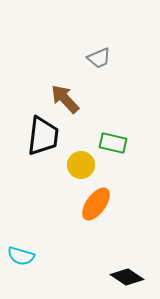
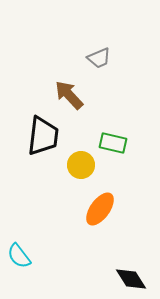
brown arrow: moved 4 px right, 4 px up
orange ellipse: moved 4 px right, 5 px down
cyan semicircle: moved 2 px left; rotated 36 degrees clockwise
black diamond: moved 4 px right, 2 px down; rotated 24 degrees clockwise
